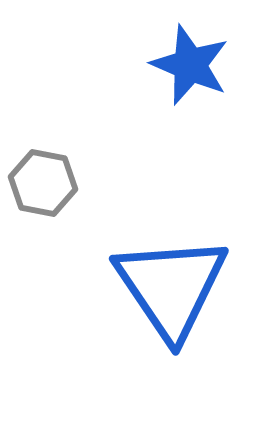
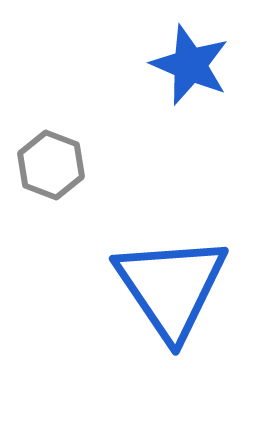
gray hexagon: moved 8 px right, 18 px up; rotated 10 degrees clockwise
